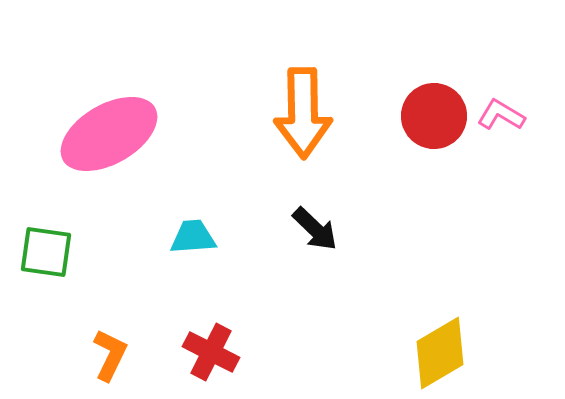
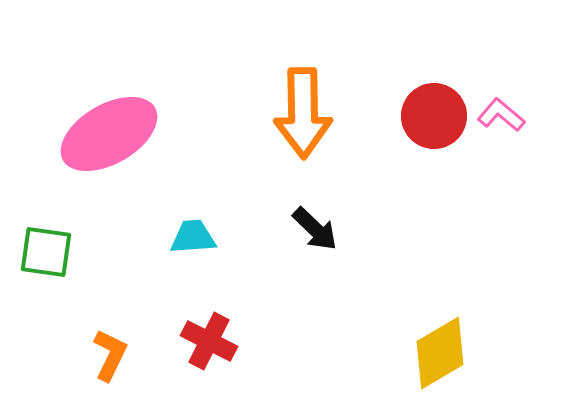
pink L-shape: rotated 9 degrees clockwise
red cross: moved 2 px left, 11 px up
